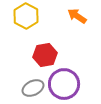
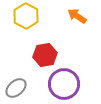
gray ellipse: moved 17 px left; rotated 15 degrees counterclockwise
